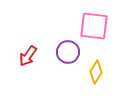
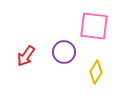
purple circle: moved 4 px left
red arrow: moved 2 px left
